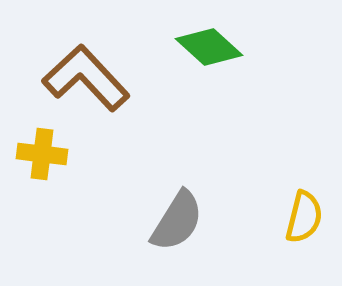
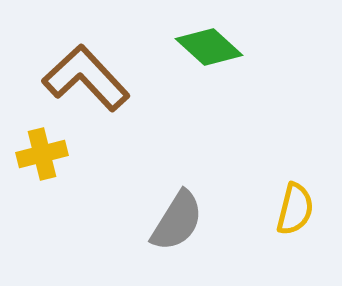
yellow cross: rotated 21 degrees counterclockwise
yellow semicircle: moved 9 px left, 8 px up
